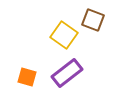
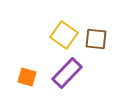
brown square: moved 3 px right, 19 px down; rotated 15 degrees counterclockwise
purple rectangle: rotated 8 degrees counterclockwise
